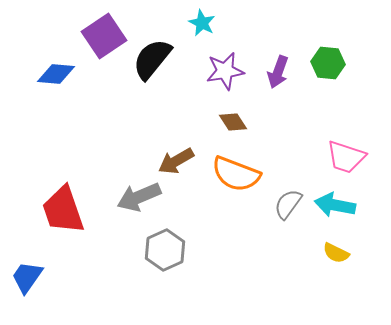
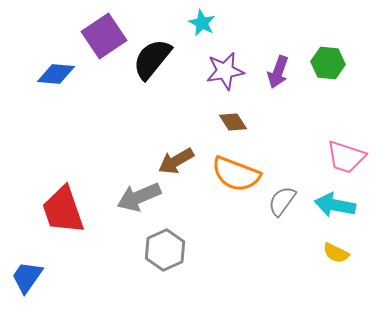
gray semicircle: moved 6 px left, 3 px up
